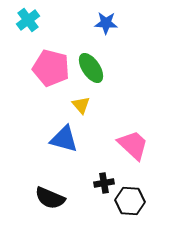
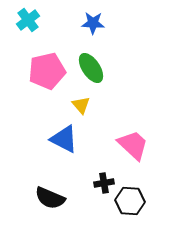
blue star: moved 13 px left
pink pentagon: moved 4 px left, 3 px down; rotated 27 degrees counterclockwise
blue triangle: rotated 12 degrees clockwise
